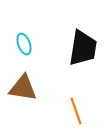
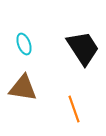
black trapezoid: rotated 42 degrees counterclockwise
orange line: moved 2 px left, 2 px up
